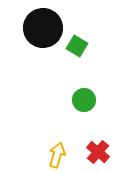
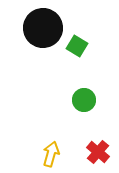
yellow arrow: moved 6 px left, 1 px up
